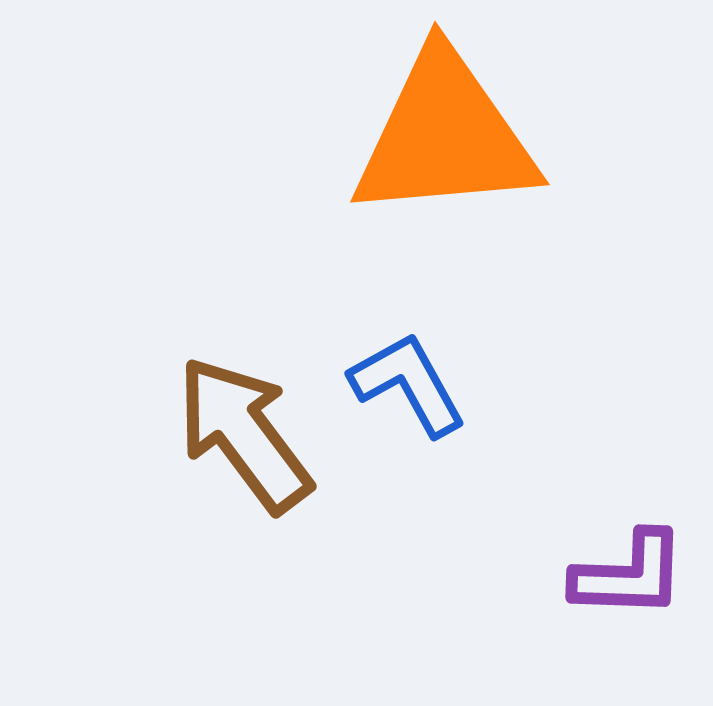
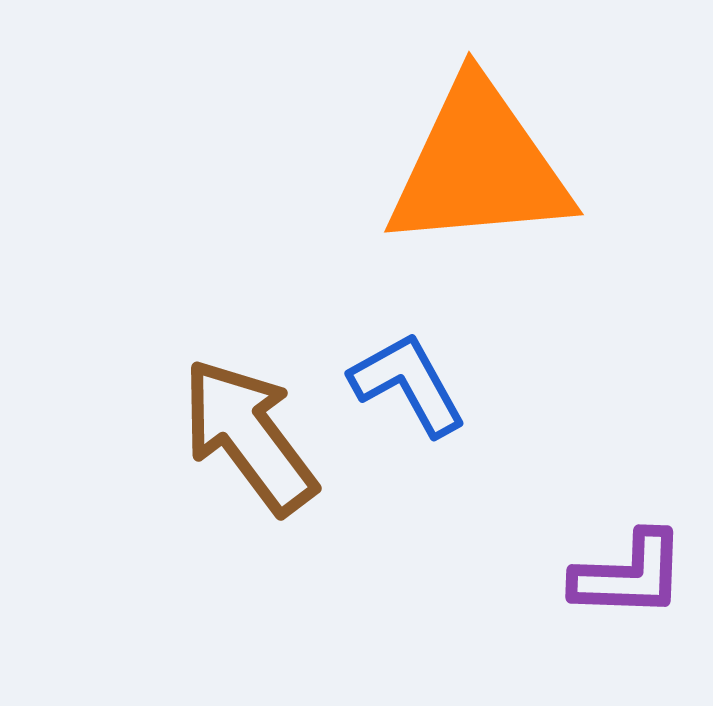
orange triangle: moved 34 px right, 30 px down
brown arrow: moved 5 px right, 2 px down
